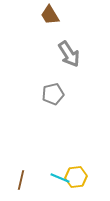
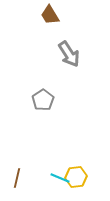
gray pentagon: moved 10 px left, 6 px down; rotated 20 degrees counterclockwise
brown line: moved 4 px left, 2 px up
